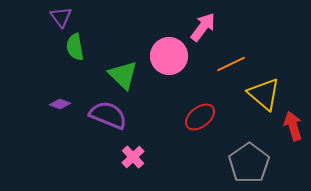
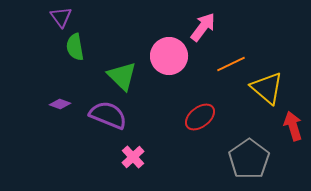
green triangle: moved 1 px left, 1 px down
yellow triangle: moved 3 px right, 6 px up
gray pentagon: moved 4 px up
